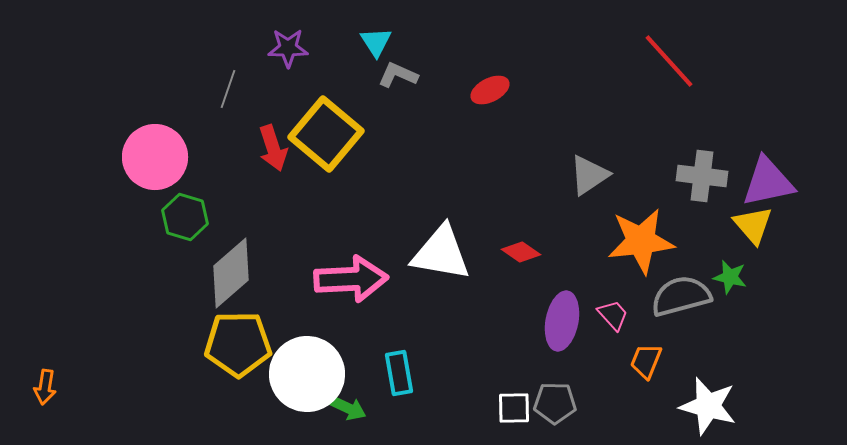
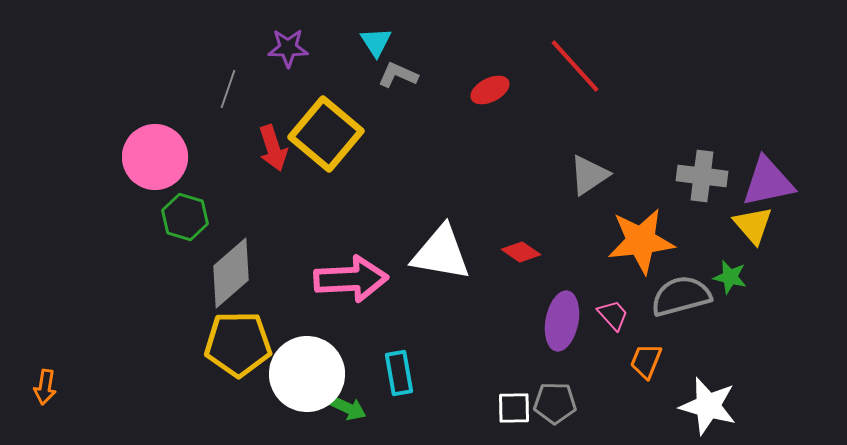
red line: moved 94 px left, 5 px down
